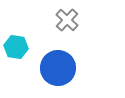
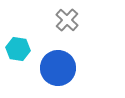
cyan hexagon: moved 2 px right, 2 px down
